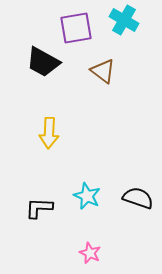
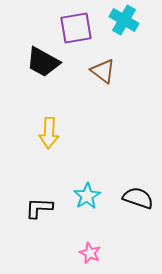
cyan star: rotated 16 degrees clockwise
